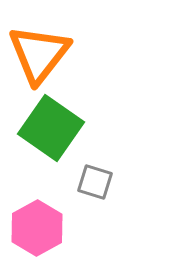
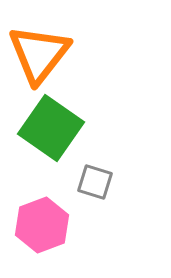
pink hexagon: moved 5 px right, 3 px up; rotated 8 degrees clockwise
